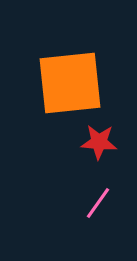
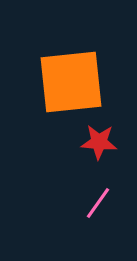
orange square: moved 1 px right, 1 px up
